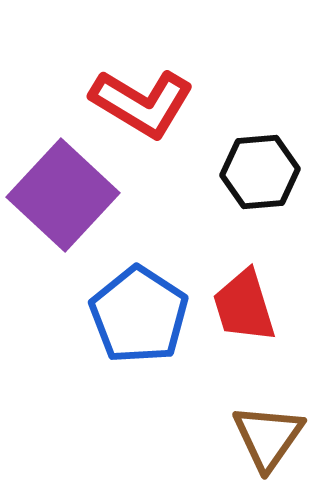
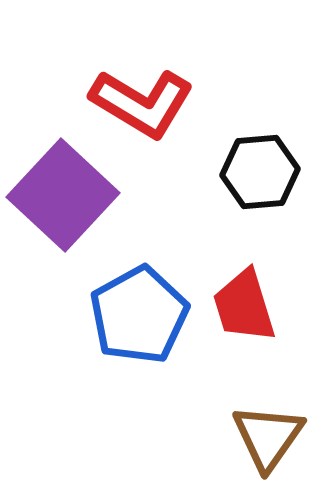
blue pentagon: rotated 10 degrees clockwise
